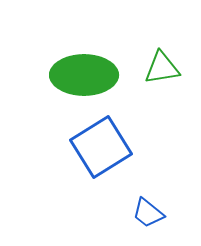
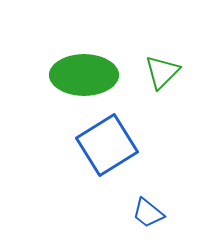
green triangle: moved 4 px down; rotated 36 degrees counterclockwise
blue square: moved 6 px right, 2 px up
